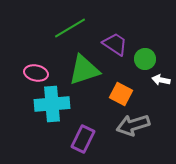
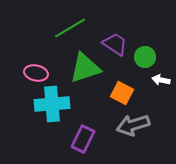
green circle: moved 2 px up
green triangle: moved 1 px right, 2 px up
orange square: moved 1 px right, 1 px up
